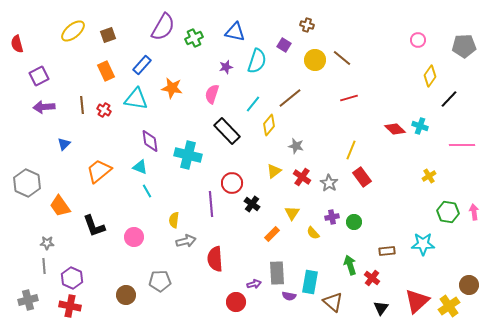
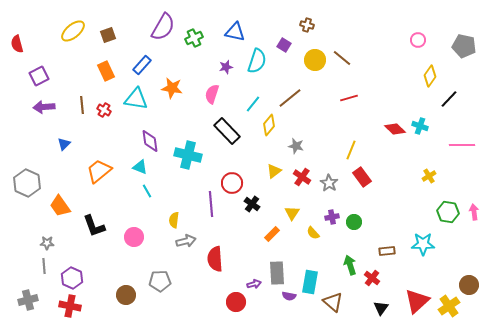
gray pentagon at (464, 46): rotated 15 degrees clockwise
